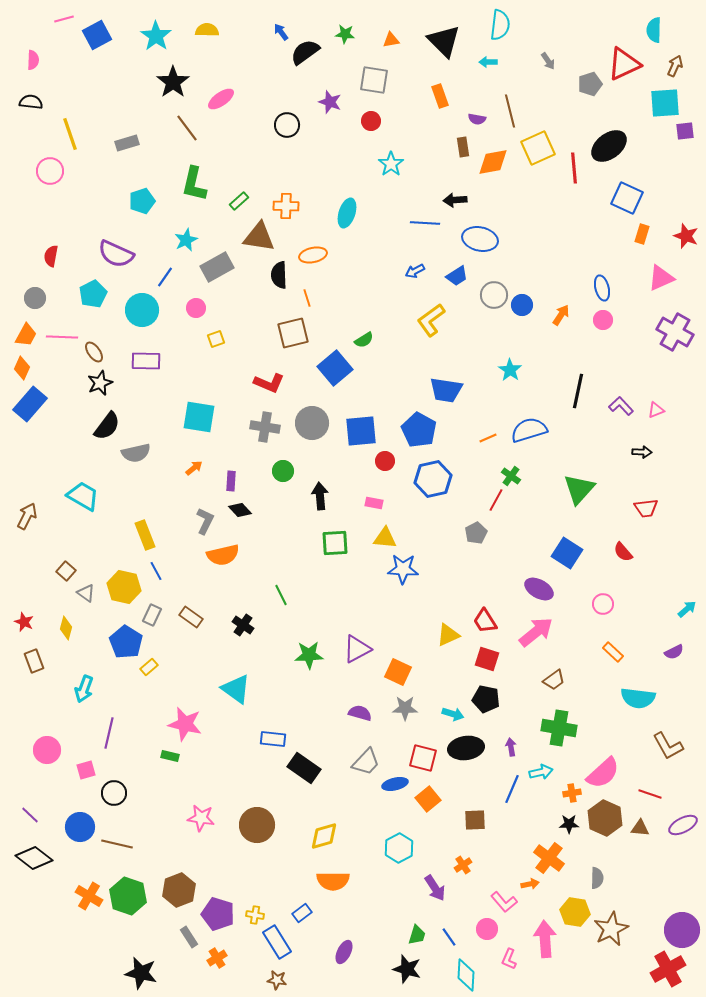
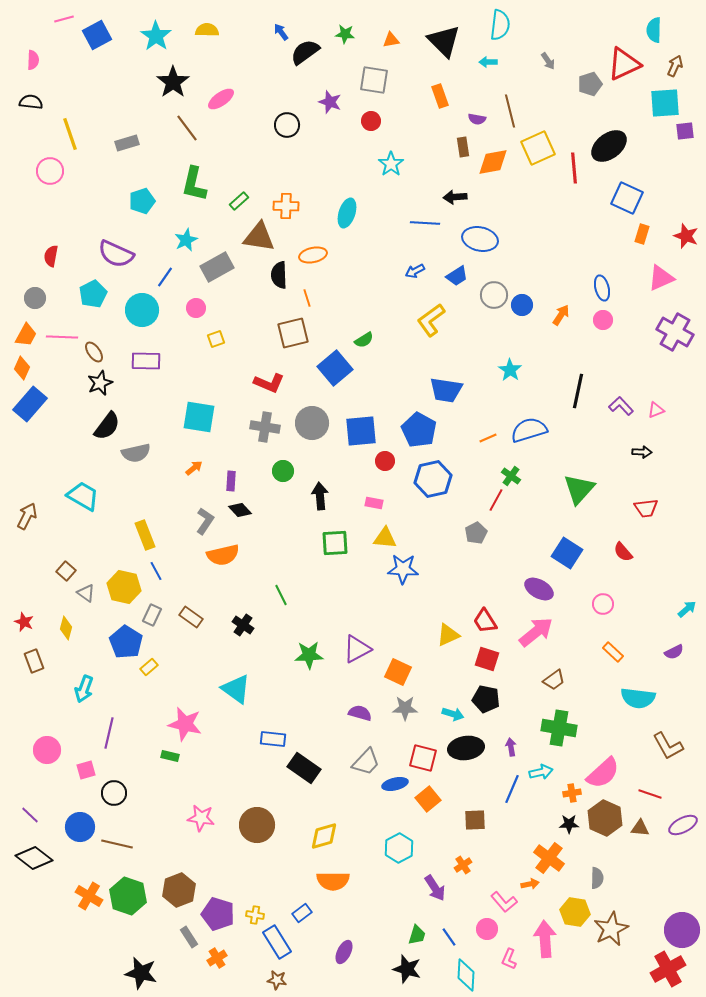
black arrow at (455, 200): moved 3 px up
gray L-shape at (205, 521): rotated 8 degrees clockwise
